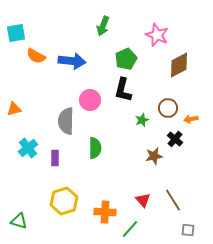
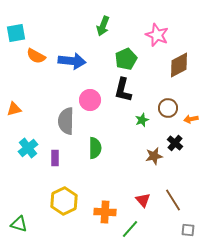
black cross: moved 4 px down
yellow hexagon: rotated 8 degrees counterclockwise
green triangle: moved 3 px down
